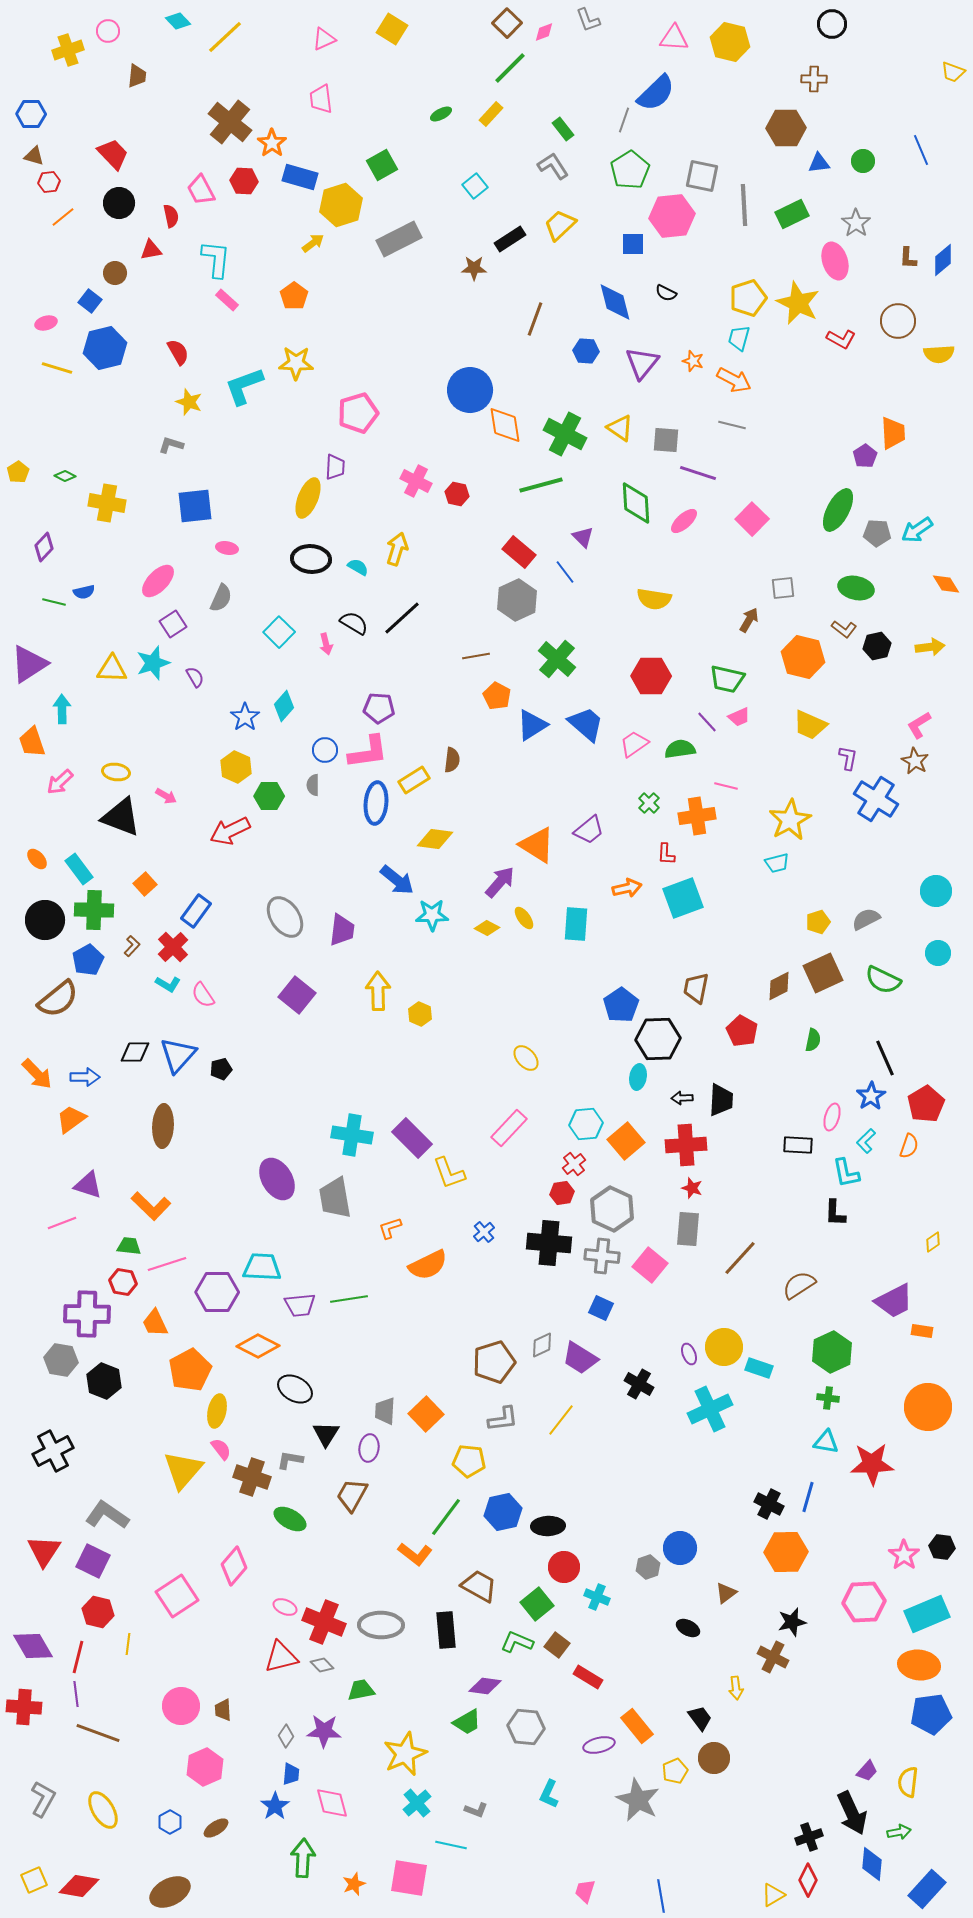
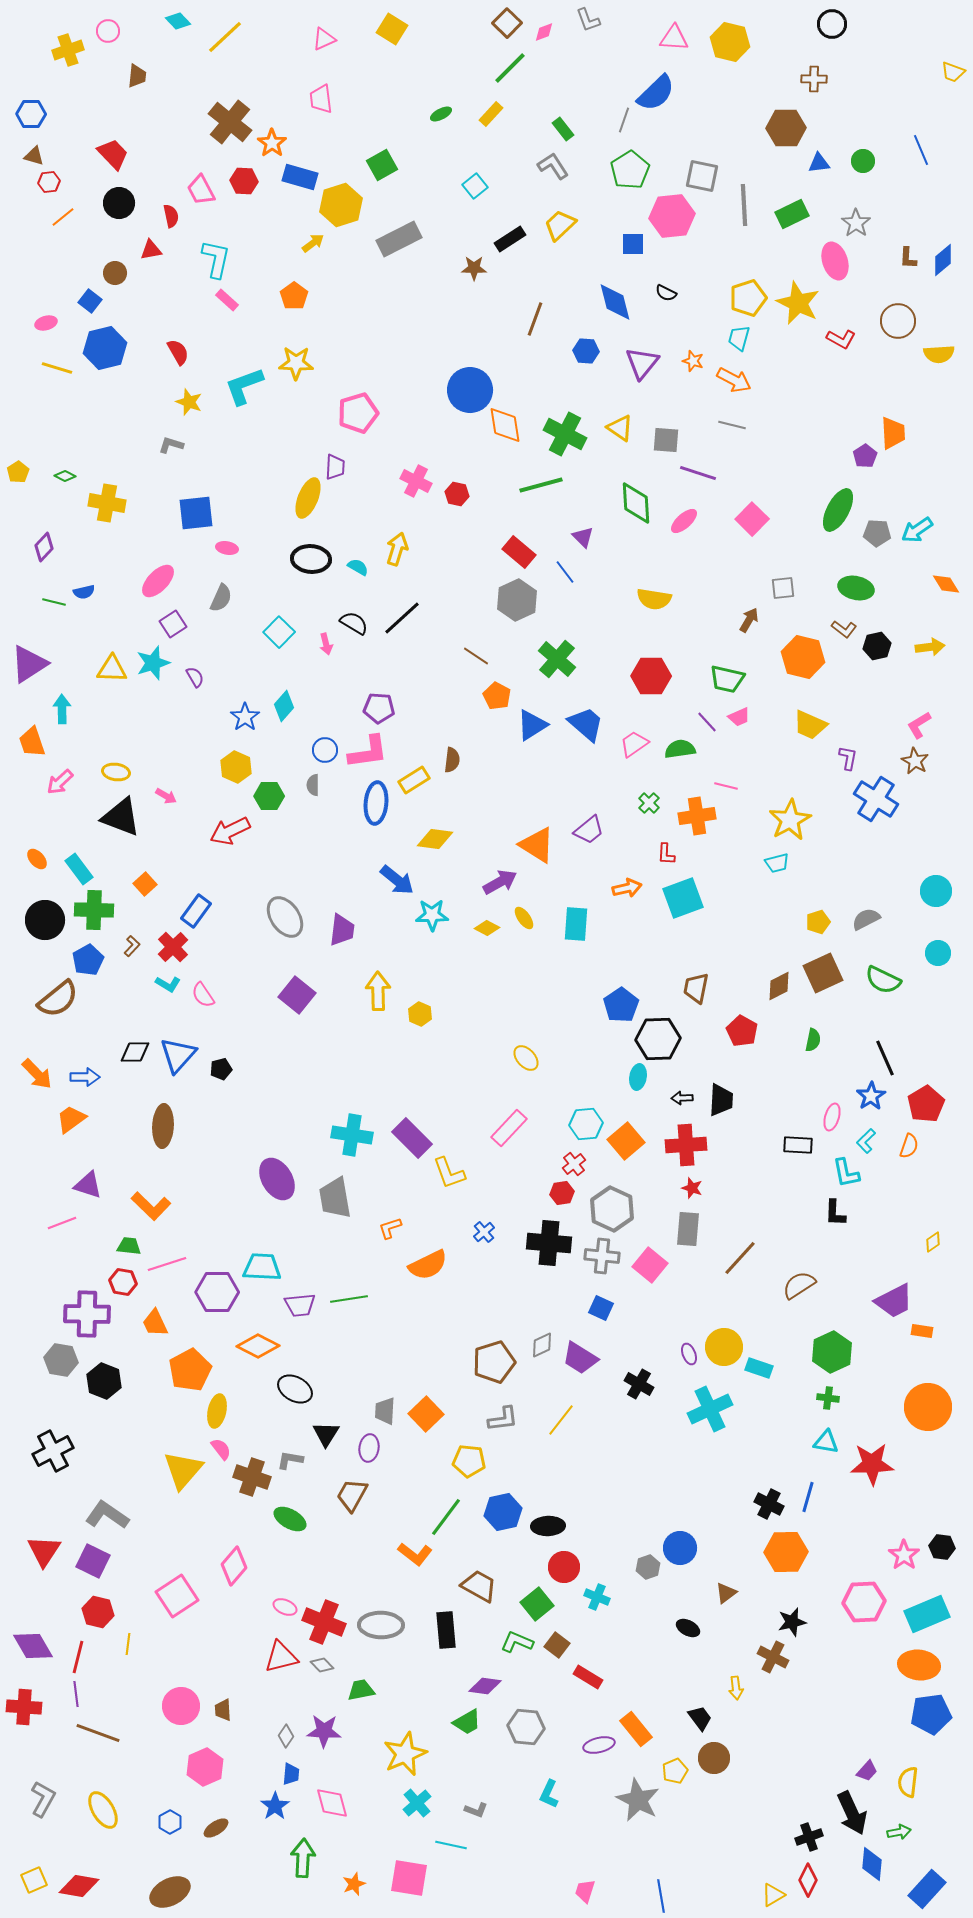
cyan L-shape at (216, 259): rotated 6 degrees clockwise
blue square at (195, 506): moved 1 px right, 7 px down
brown line at (476, 656): rotated 44 degrees clockwise
purple arrow at (500, 882): rotated 20 degrees clockwise
orange rectangle at (637, 1726): moved 1 px left, 3 px down
